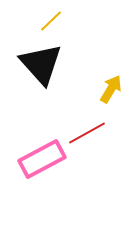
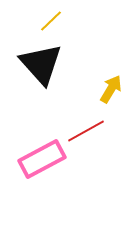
red line: moved 1 px left, 2 px up
